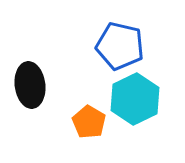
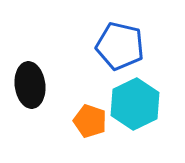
cyan hexagon: moved 5 px down
orange pentagon: moved 1 px right, 1 px up; rotated 12 degrees counterclockwise
